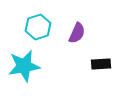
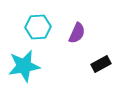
cyan hexagon: rotated 15 degrees clockwise
black rectangle: rotated 24 degrees counterclockwise
